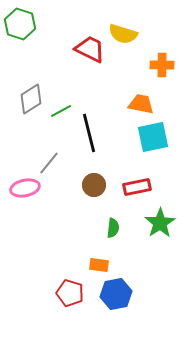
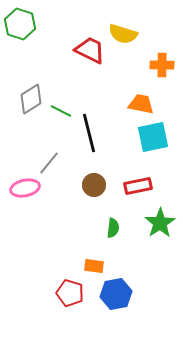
red trapezoid: moved 1 px down
green line: rotated 55 degrees clockwise
red rectangle: moved 1 px right, 1 px up
orange rectangle: moved 5 px left, 1 px down
